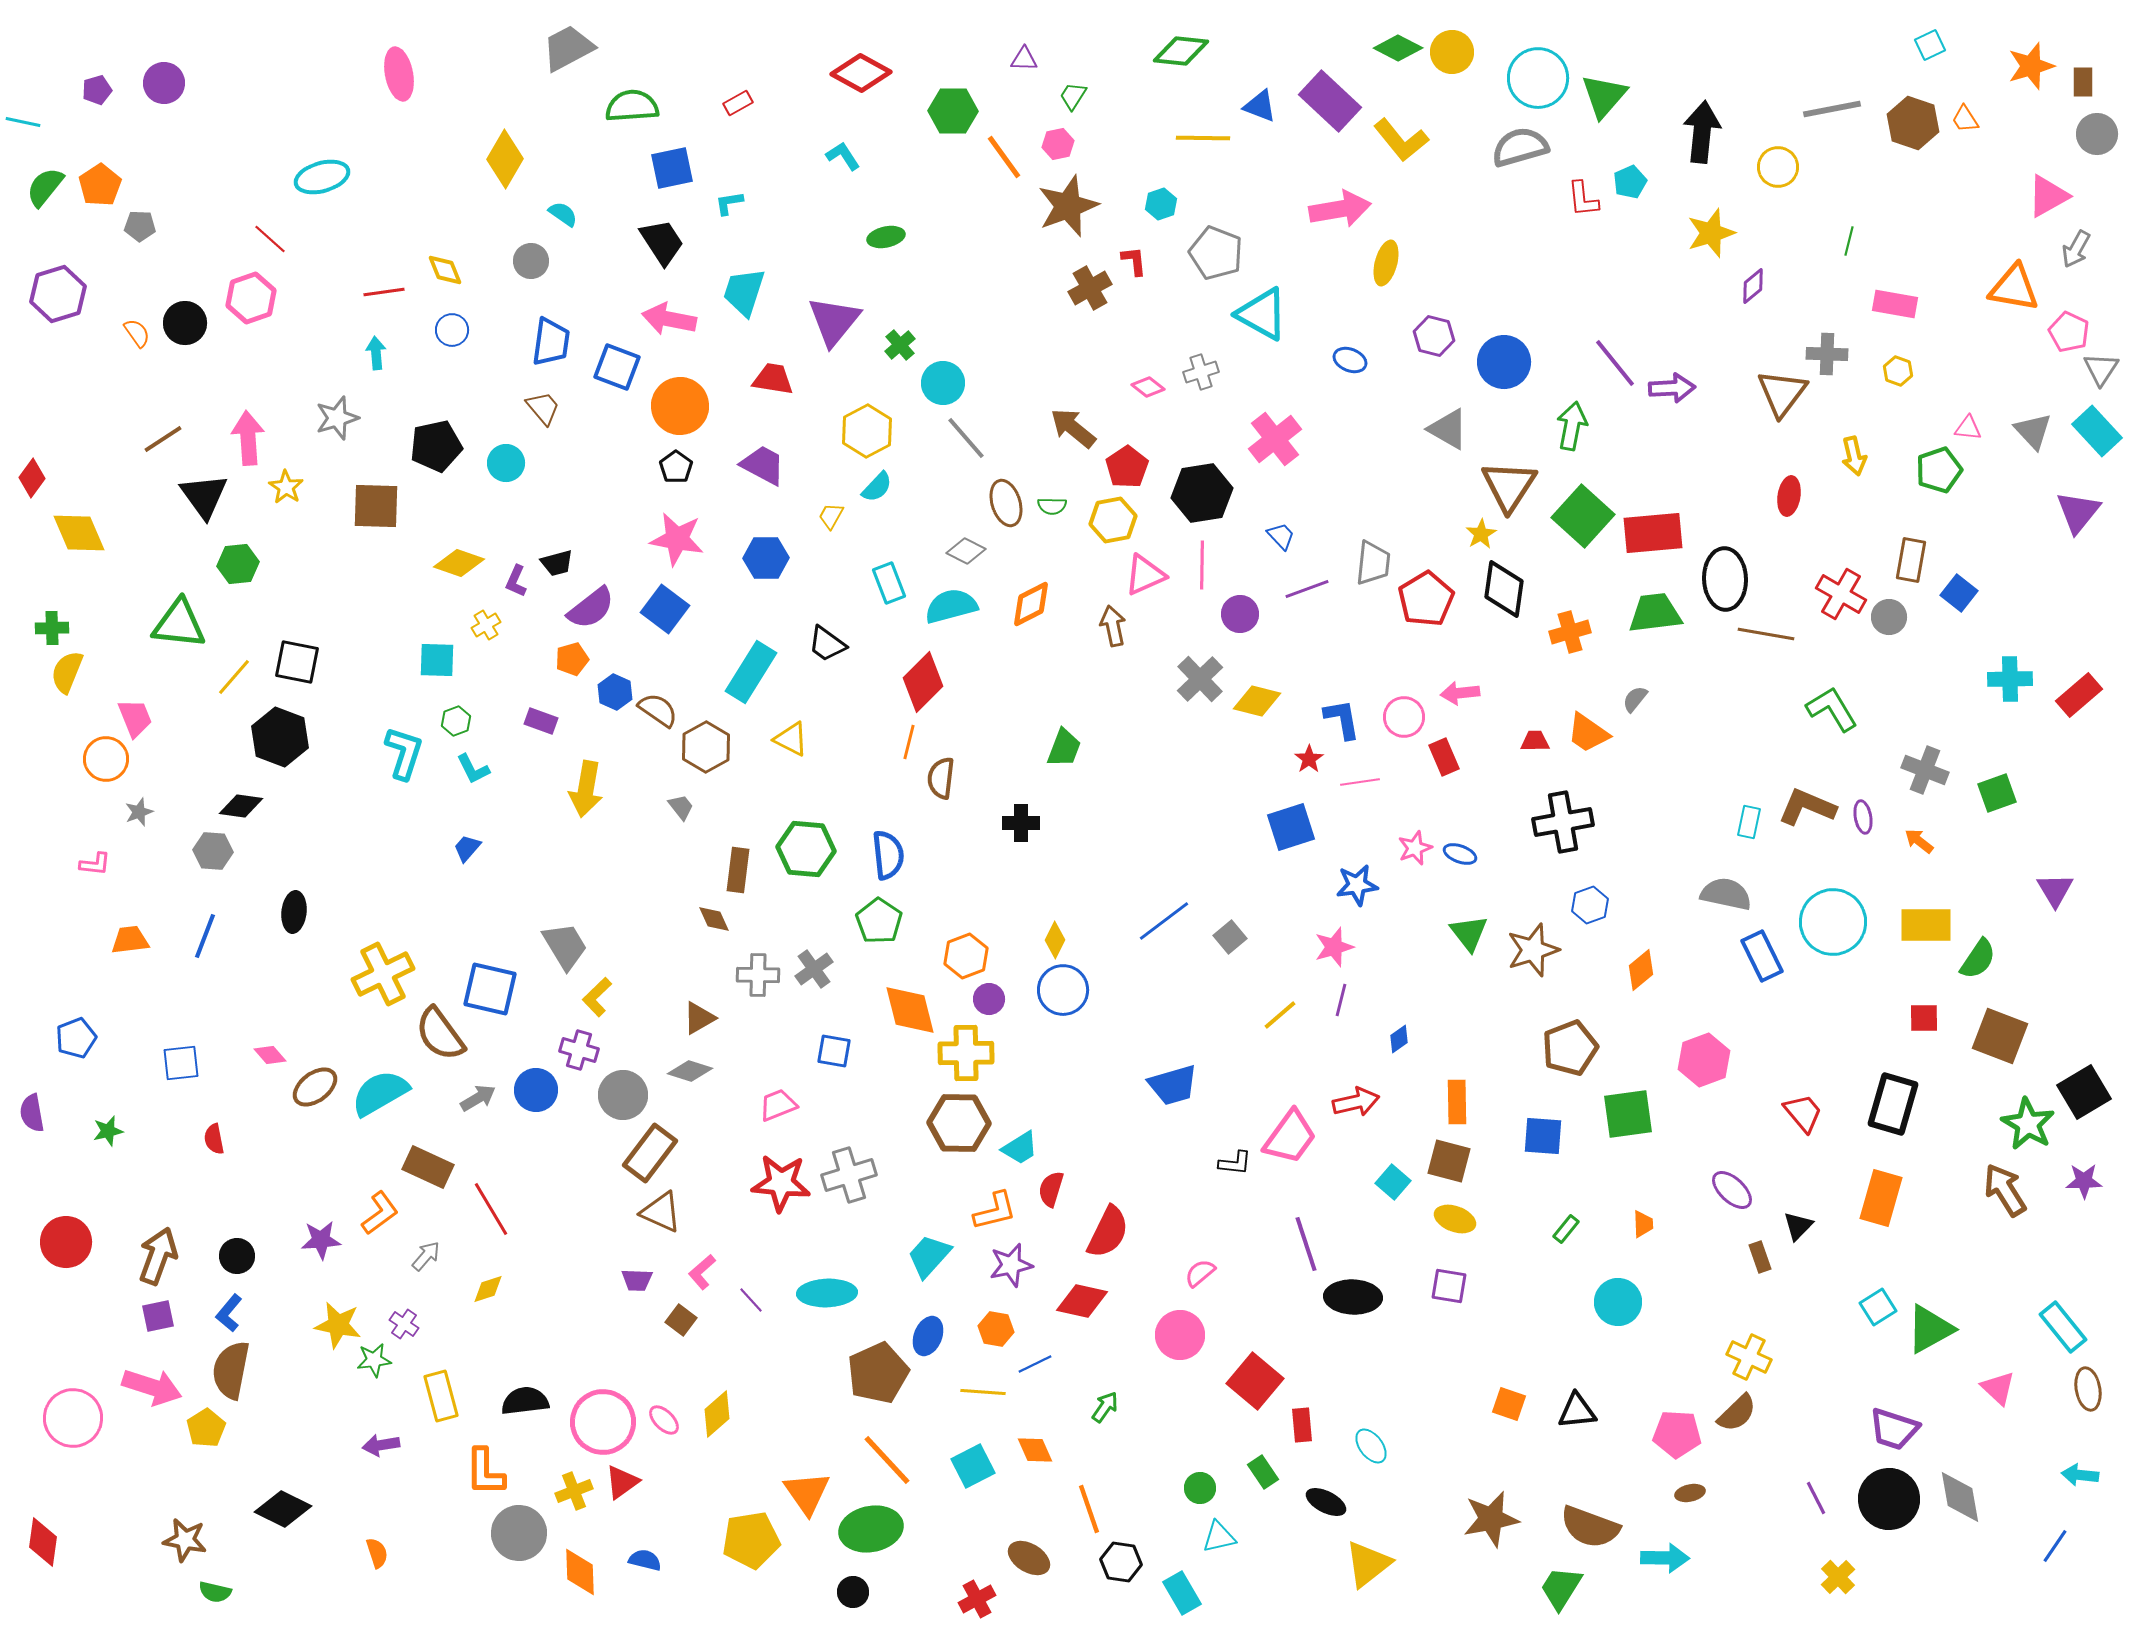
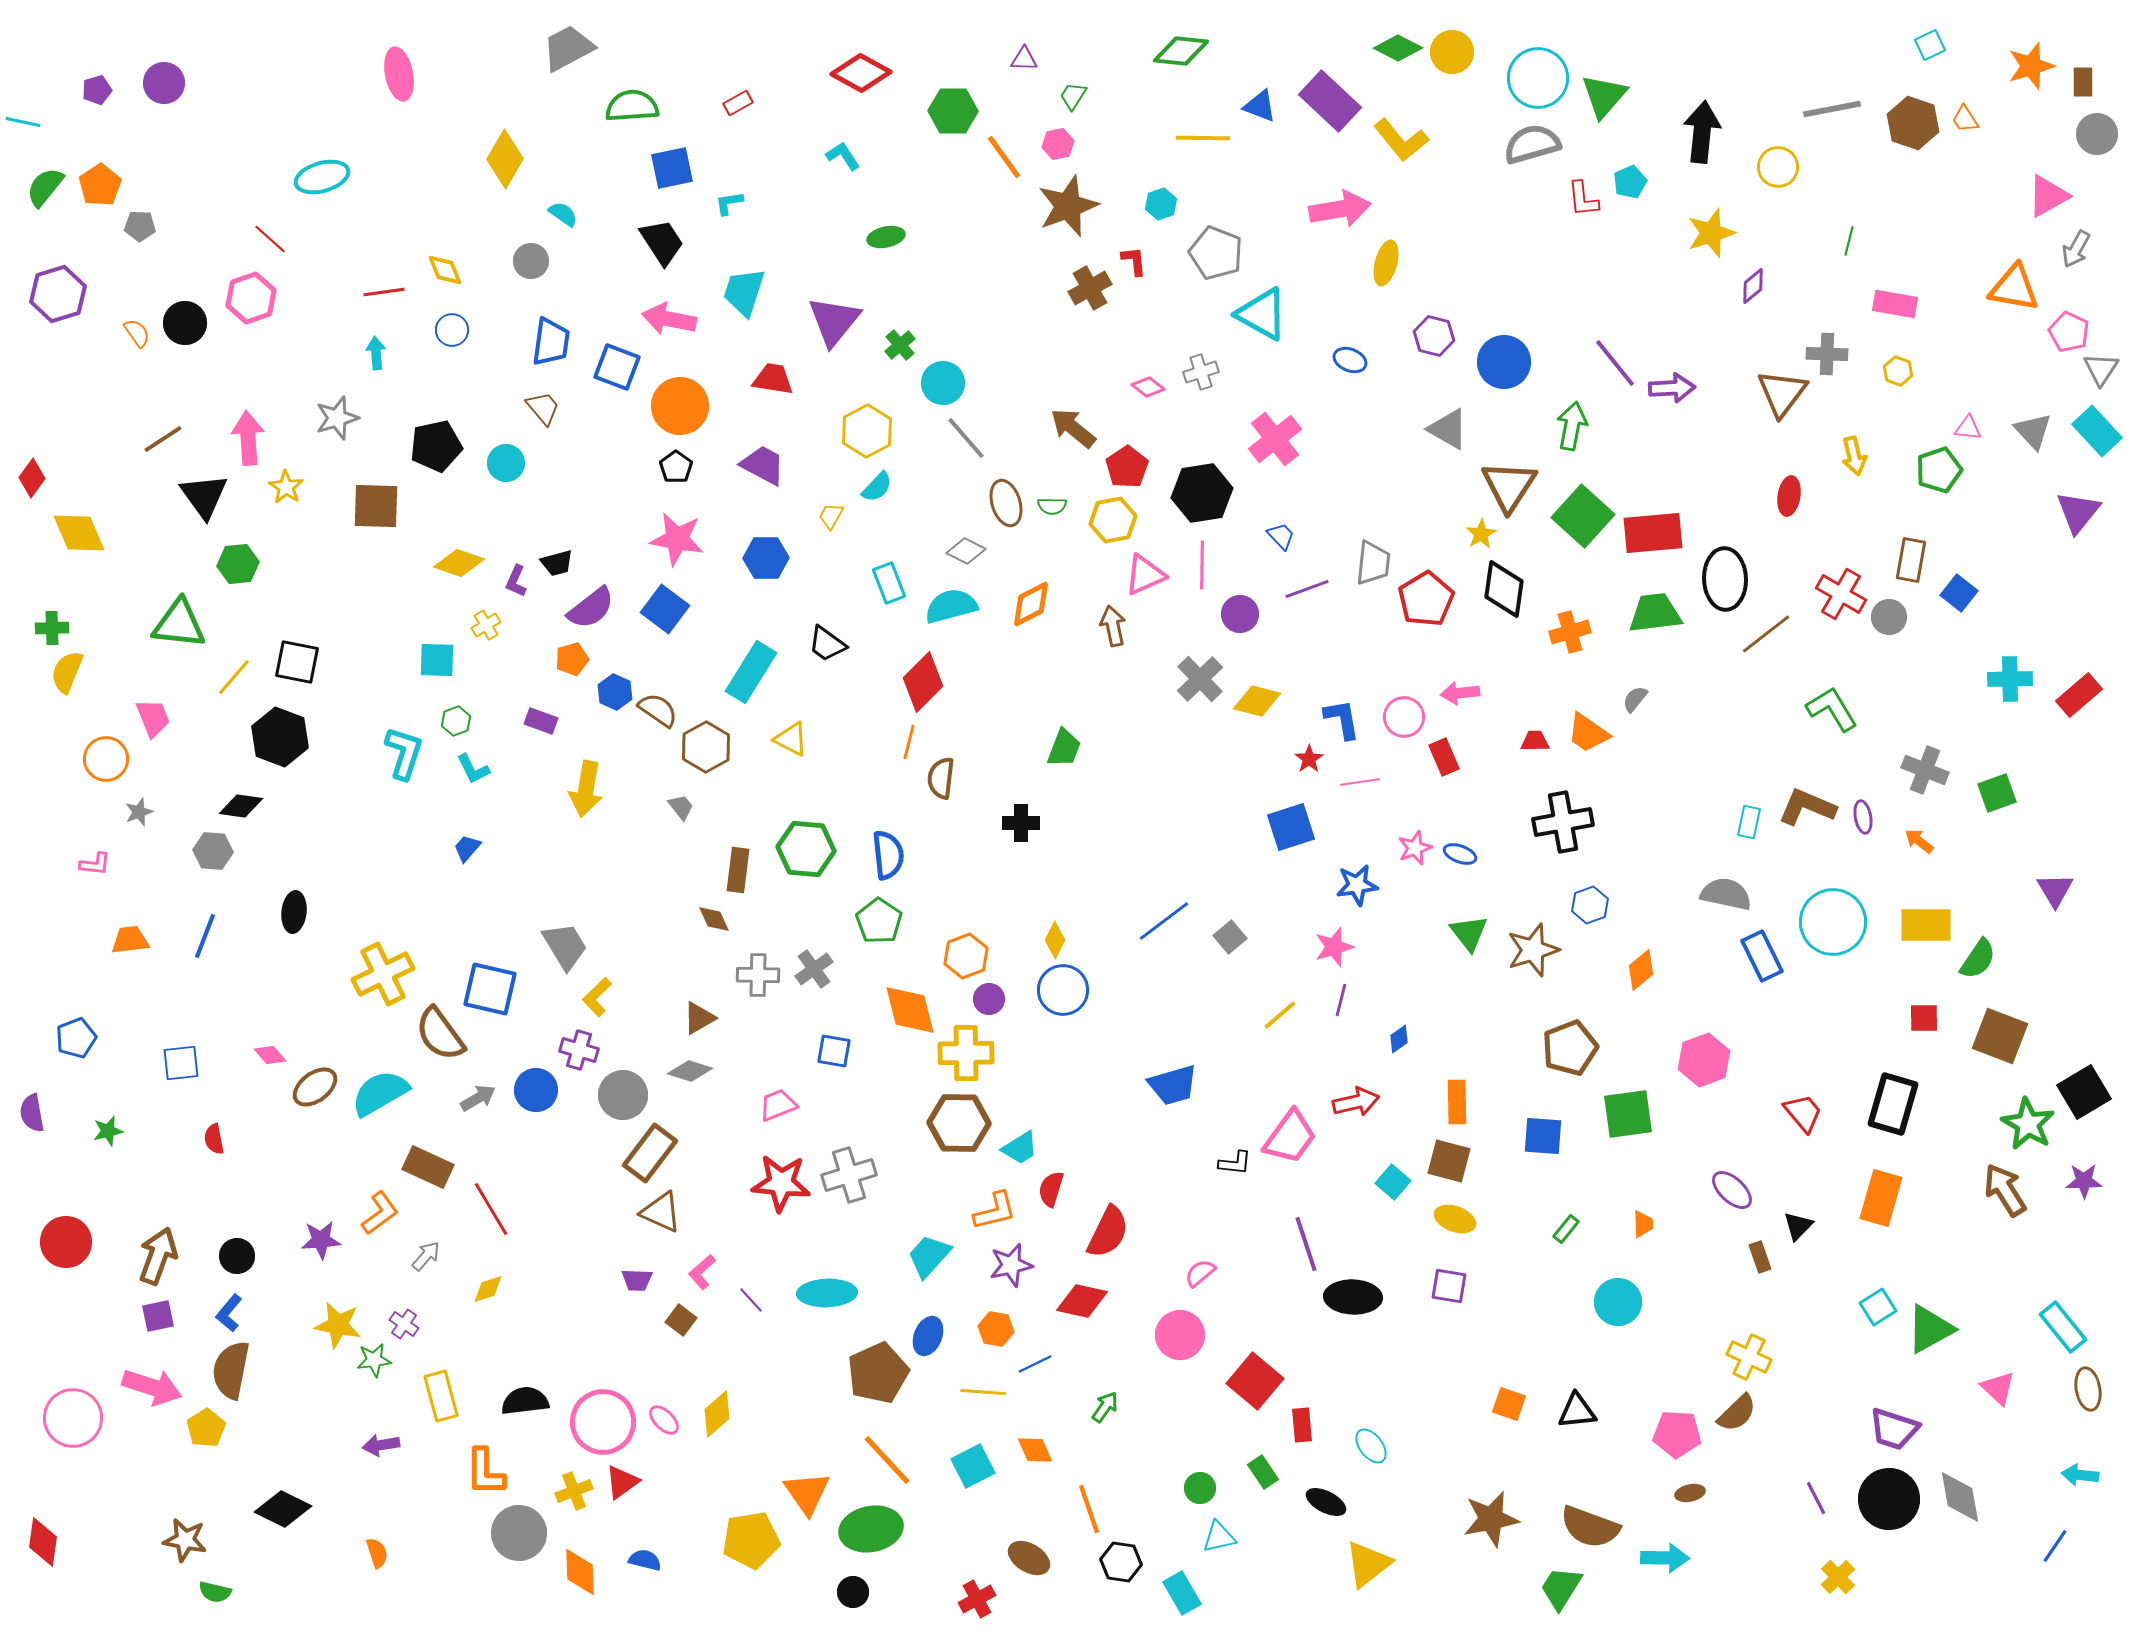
gray semicircle at (1520, 147): moved 12 px right, 3 px up
brown line at (1766, 634): rotated 48 degrees counterclockwise
pink trapezoid at (135, 718): moved 18 px right
